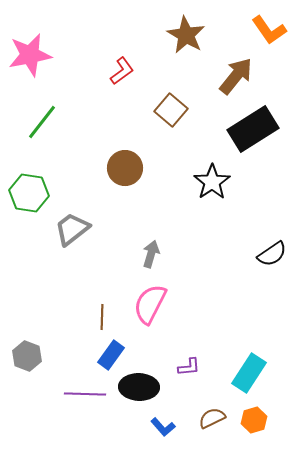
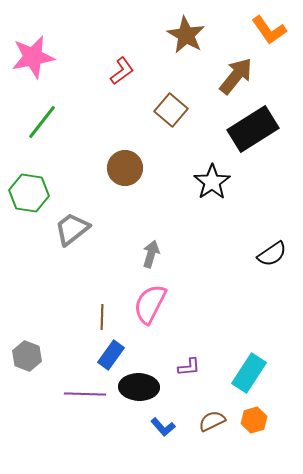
pink star: moved 3 px right, 2 px down
brown semicircle: moved 3 px down
